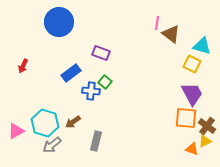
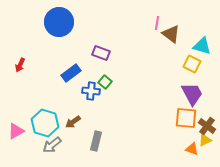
red arrow: moved 3 px left, 1 px up
yellow triangle: moved 1 px up
